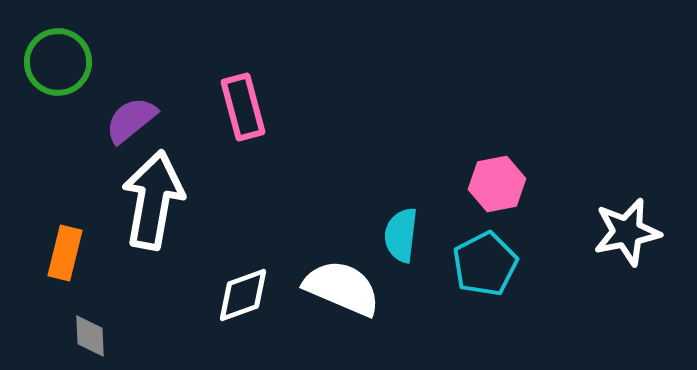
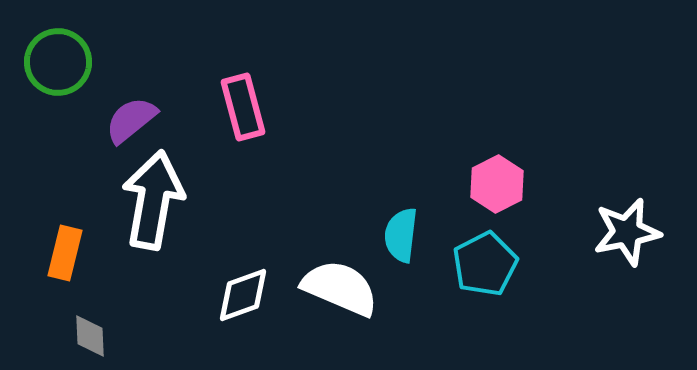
pink hexagon: rotated 16 degrees counterclockwise
white semicircle: moved 2 px left
